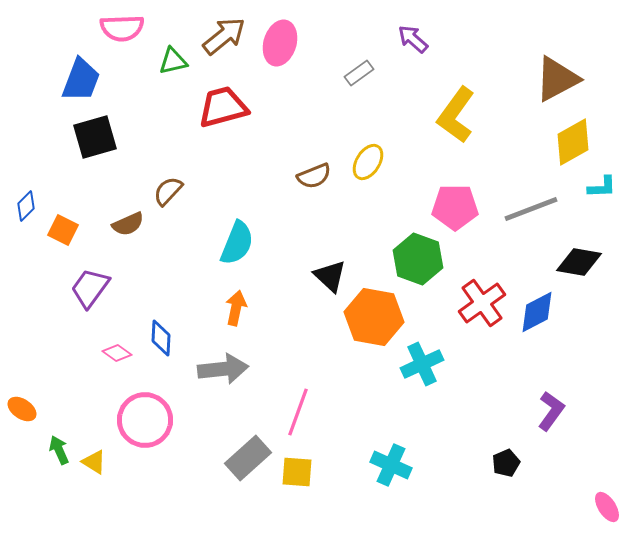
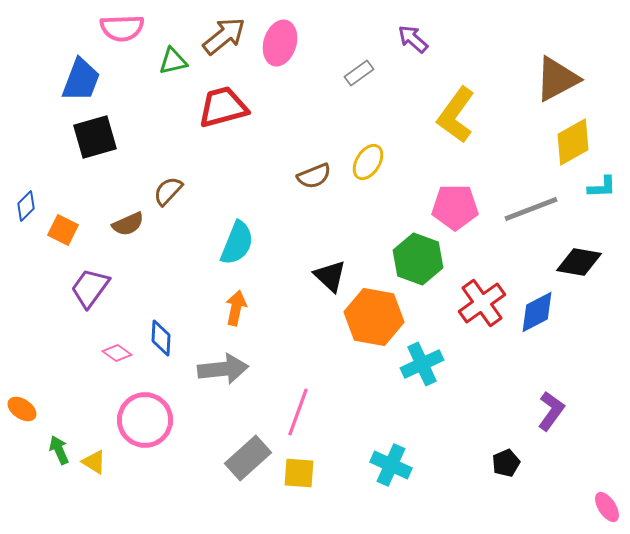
yellow square at (297, 472): moved 2 px right, 1 px down
